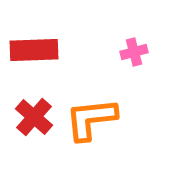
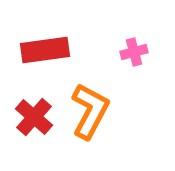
red rectangle: moved 11 px right; rotated 6 degrees counterclockwise
orange L-shape: moved 1 px left, 8 px up; rotated 124 degrees clockwise
